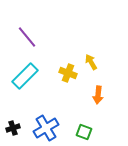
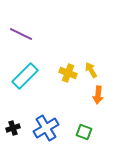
purple line: moved 6 px left, 3 px up; rotated 25 degrees counterclockwise
yellow arrow: moved 8 px down
